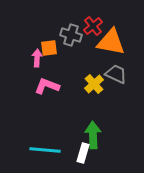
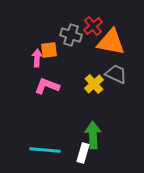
orange square: moved 2 px down
